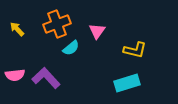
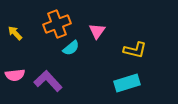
yellow arrow: moved 2 px left, 4 px down
purple L-shape: moved 2 px right, 3 px down
